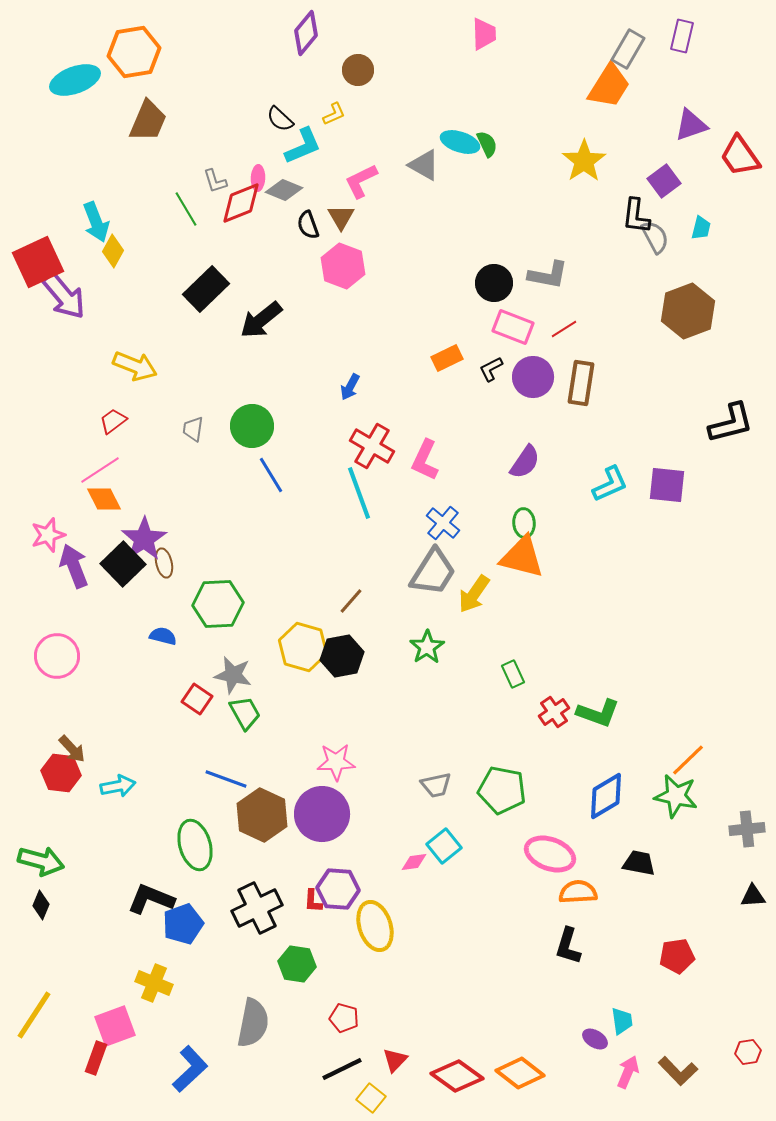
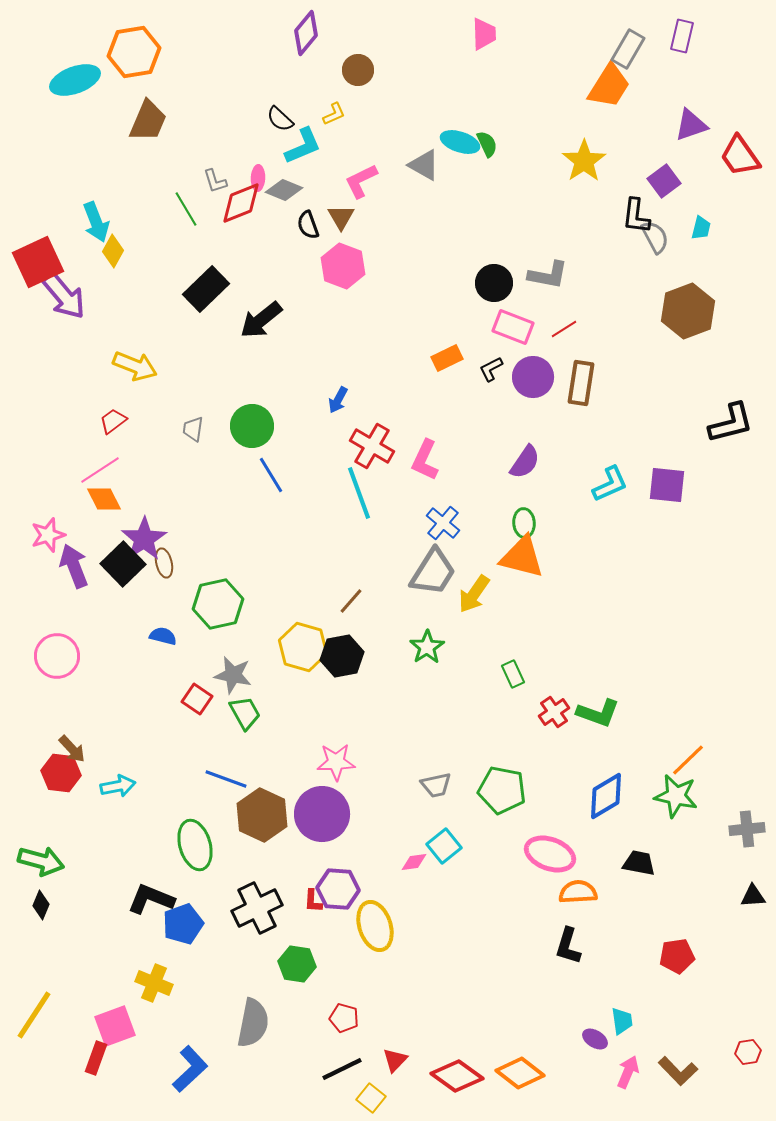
blue arrow at (350, 387): moved 12 px left, 13 px down
green hexagon at (218, 604): rotated 9 degrees counterclockwise
